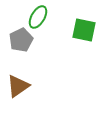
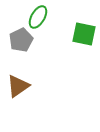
green square: moved 4 px down
